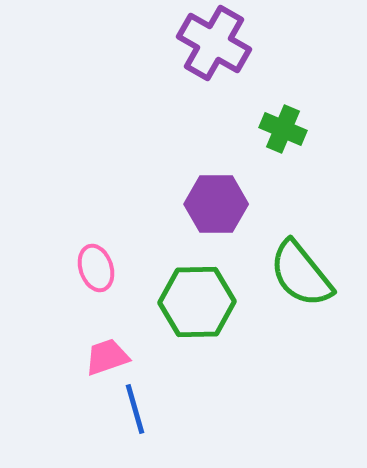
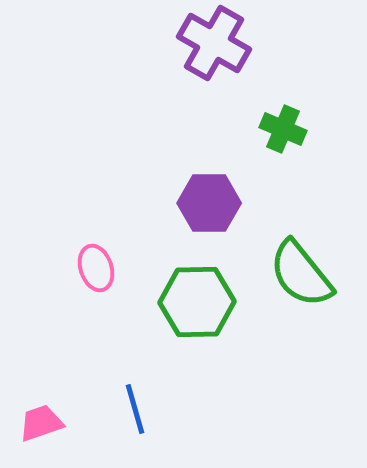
purple hexagon: moved 7 px left, 1 px up
pink trapezoid: moved 66 px left, 66 px down
